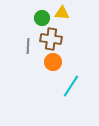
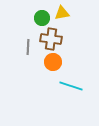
yellow triangle: rotated 14 degrees counterclockwise
gray line: moved 1 px down
cyan line: rotated 75 degrees clockwise
